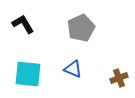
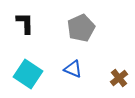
black L-shape: moved 2 px right, 1 px up; rotated 30 degrees clockwise
cyan square: rotated 28 degrees clockwise
brown cross: rotated 18 degrees counterclockwise
